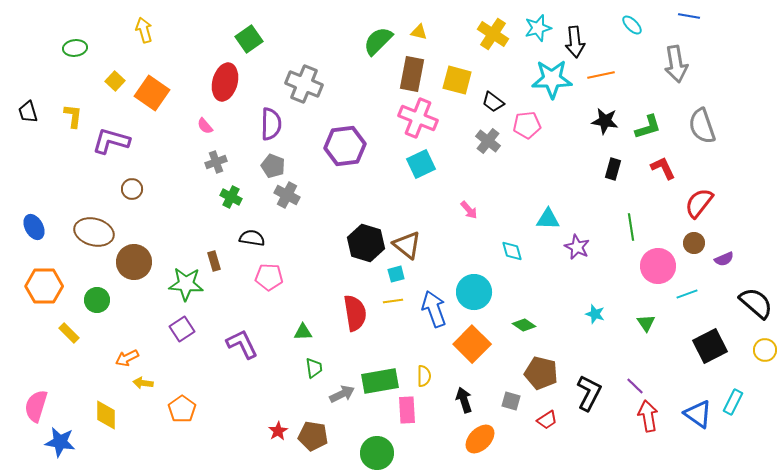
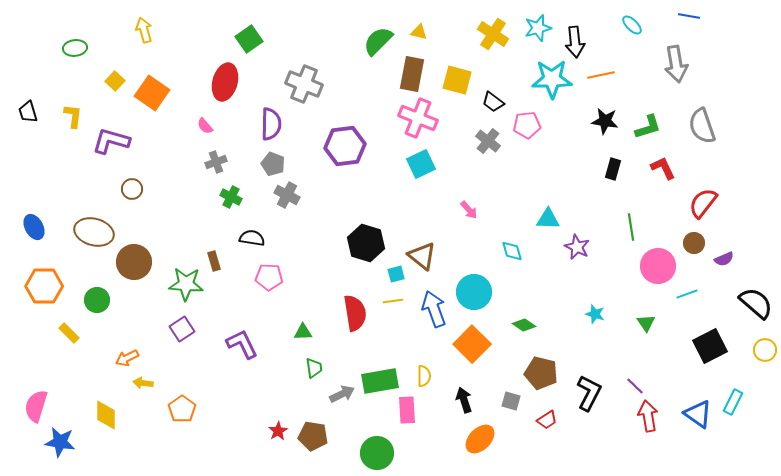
gray pentagon at (273, 166): moved 2 px up
red semicircle at (699, 203): moved 4 px right
brown triangle at (407, 245): moved 15 px right, 11 px down
